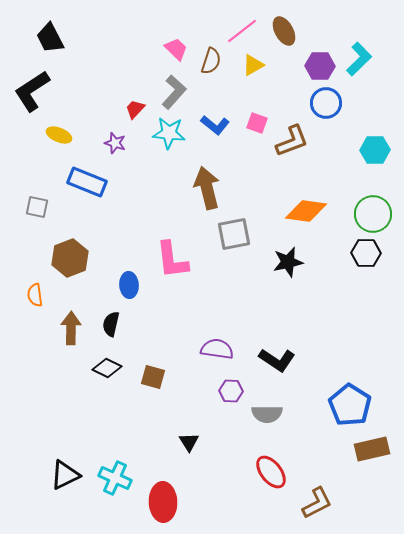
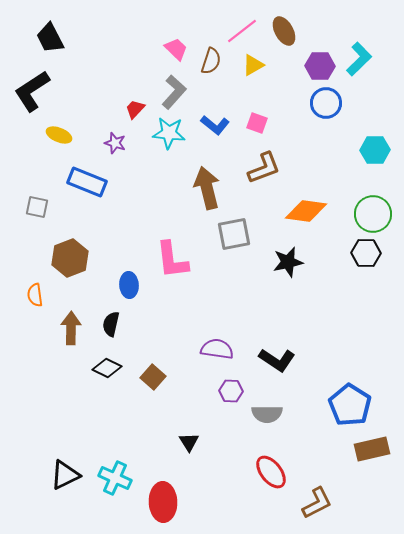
brown L-shape at (292, 141): moved 28 px left, 27 px down
brown square at (153, 377): rotated 25 degrees clockwise
